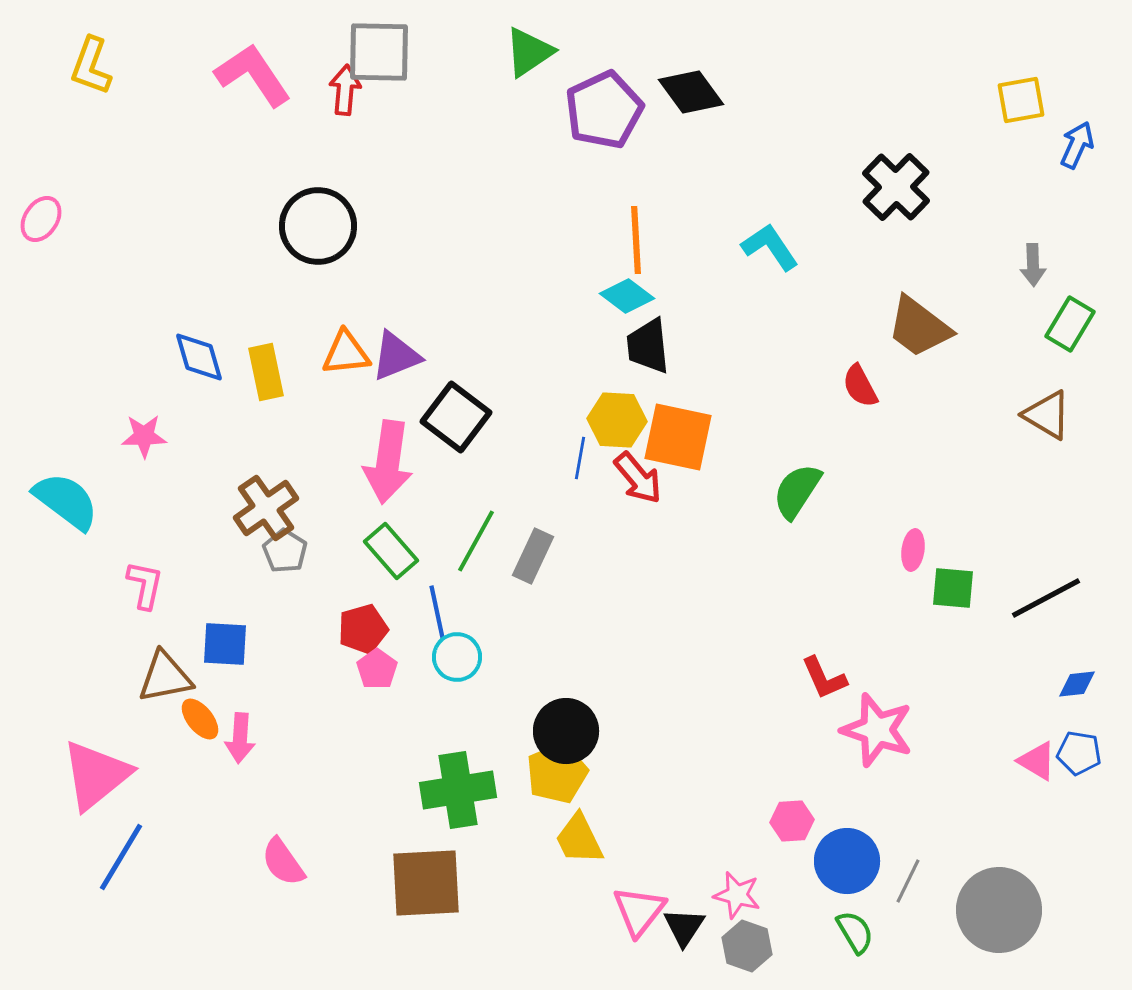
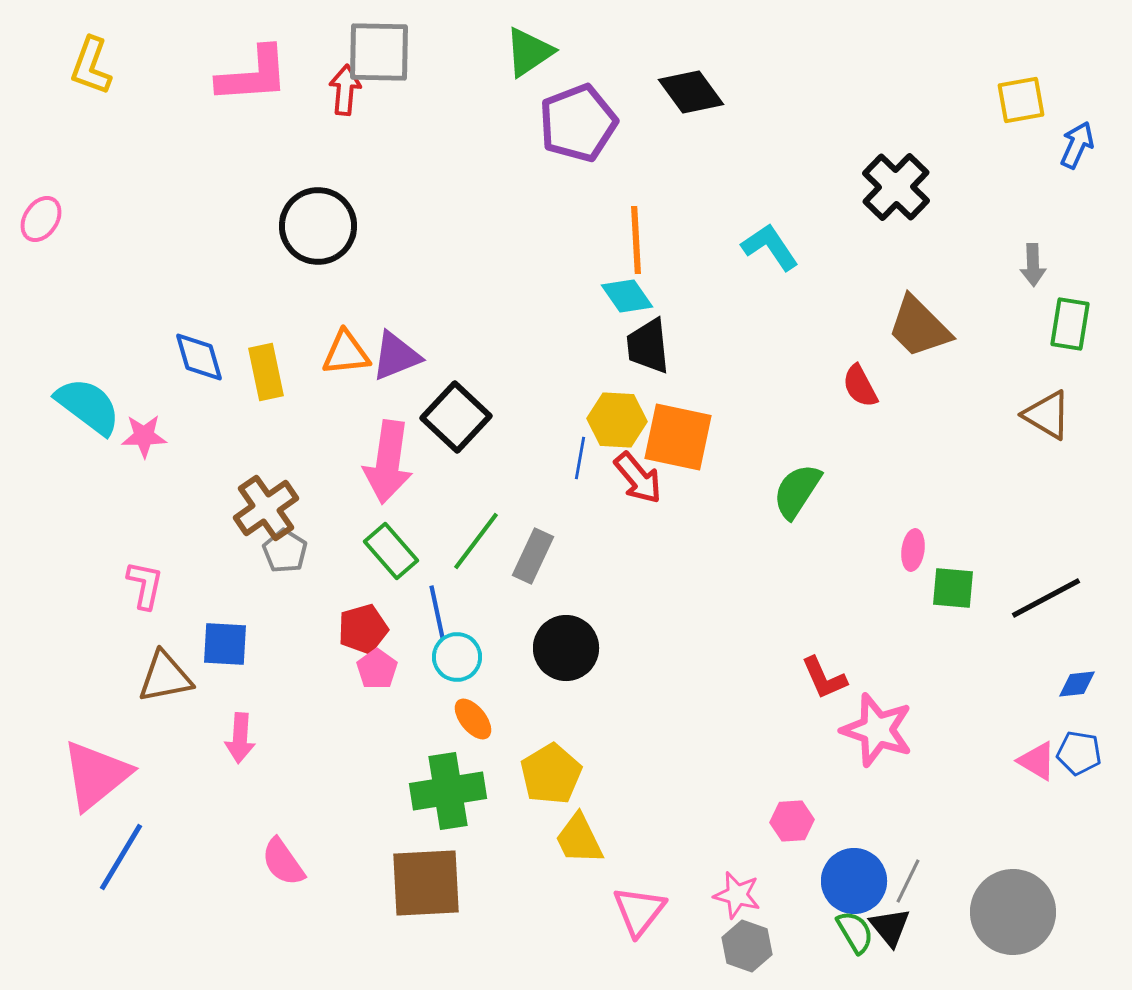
pink L-shape at (253, 75): rotated 120 degrees clockwise
purple pentagon at (604, 110): moved 26 px left, 13 px down; rotated 4 degrees clockwise
cyan diamond at (627, 296): rotated 18 degrees clockwise
green rectangle at (1070, 324): rotated 22 degrees counterclockwise
brown trapezoid at (919, 327): rotated 8 degrees clockwise
black square at (456, 417): rotated 6 degrees clockwise
cyan semicircle at (66, 501): moved 22 px right, 95 px up
green line at (476, 541): rotated 8 degrees clockwise
orange ellipse at (200, 719): moved 273 px right
black circle at (566, 731): moved 83 px up
yellow pentagon at (557, 773): moved 6 px left, 1 px down; rotated 8 degrees counterclockwise
green cross at (458, 790): moved 10 px left, 1 px down
blue circle at (847, 861): moved 7 px right, 20 px down
gray circle at (999, 910): moved 14 px right, 2 px down
black triangle at (684, 927): moved 206 px right; rotated 12 degrees counterclockwise
